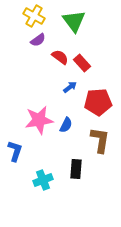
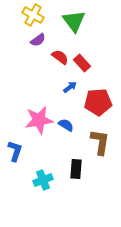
yellow cross: moved 1 px left, 1 px up
blue semicircle: rotated 84 degrees counterclockwise
brown L-shape: moved 2 px down
